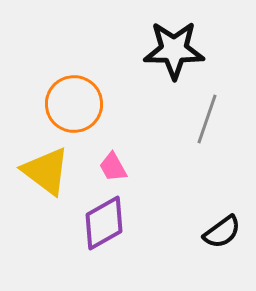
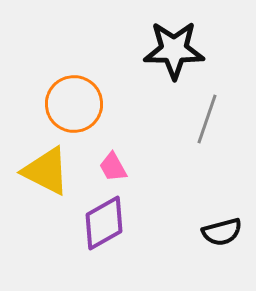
yellow triangle: rotated 10 degrees counterclockwise
black semicircle: rotated 21 degrees clockwise
